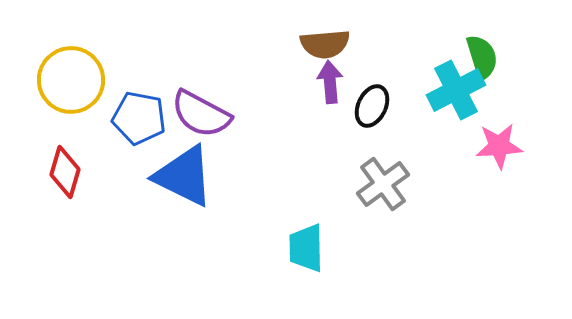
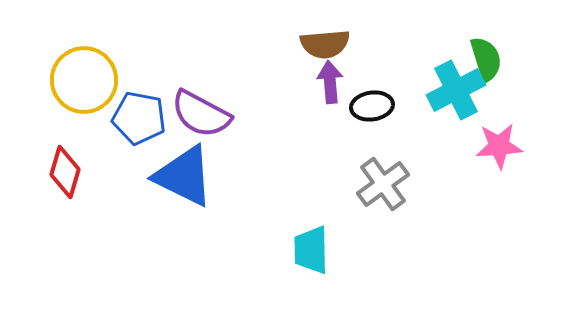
green semicircle: moved 4 px right, 2 px down
yellow circle: moved 13 px right
black ellipse: rotated 57 degrees clockwise
cyan trapezoid: moved 5 px right, 2 px down
